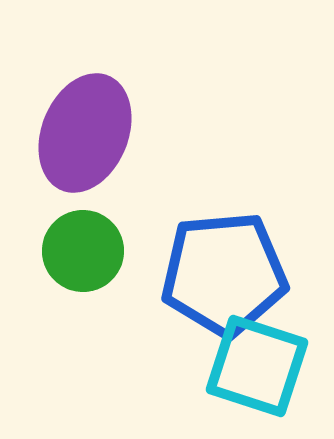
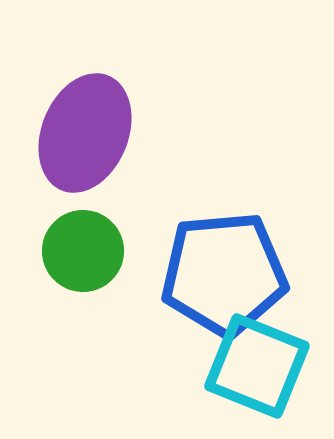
cyan square: rotated 4 degrees clockwise
